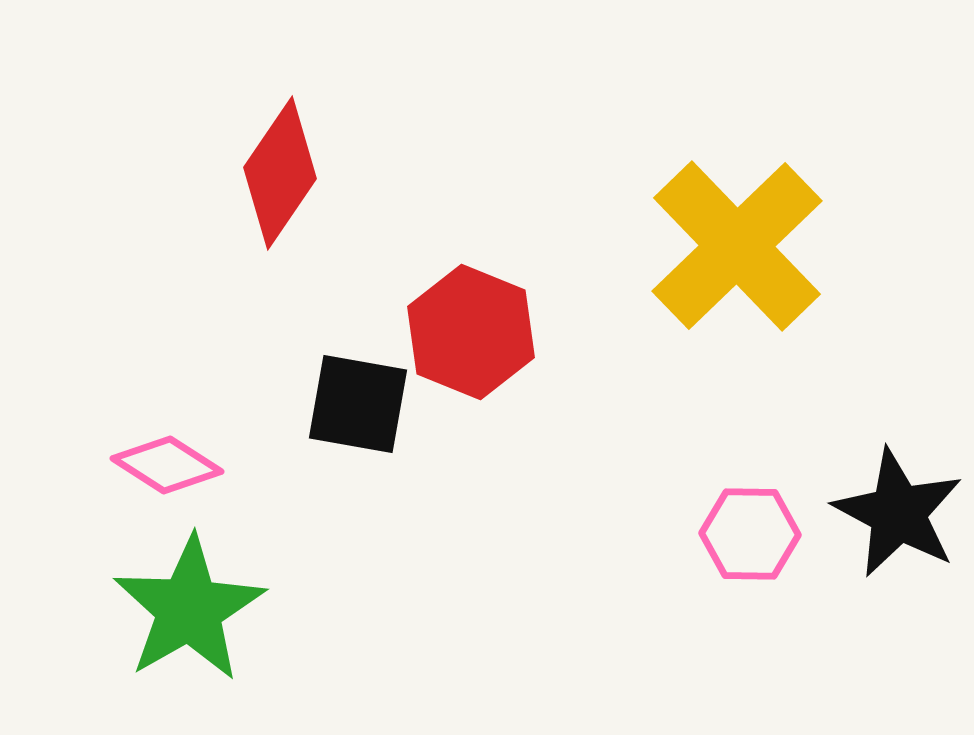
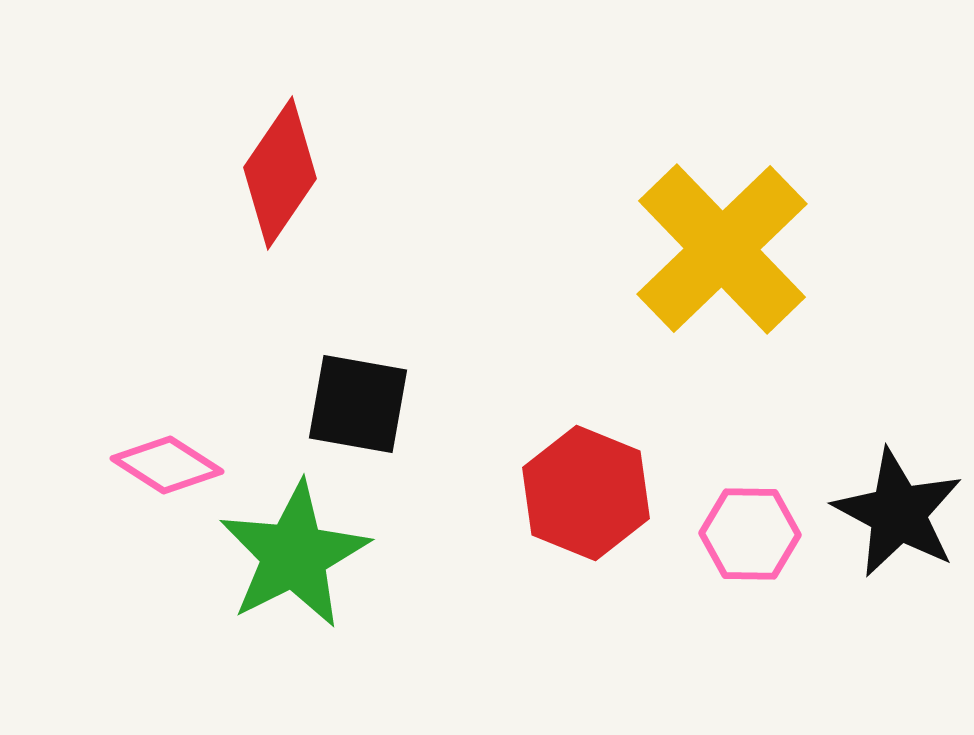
yellow cross: moved 15 px left, 3 px down
red hexagon: moved 115 px right, 161 px down
green star: moved 105 px right, 54 px up; rotated 3 degrees clockwise
